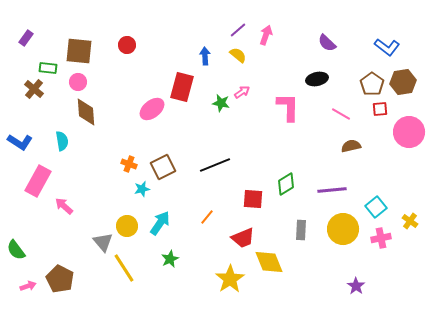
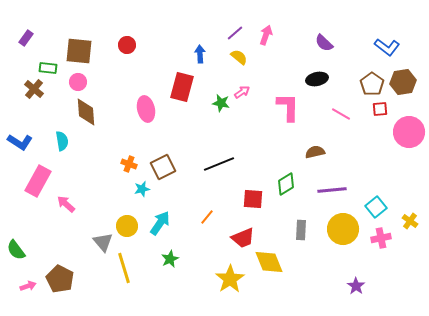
purple line at (238, 30): moved 3 px left, 3 px down
purple semicircle at (327, 43): moved 3 px left
yellow semicircle at (238, 55): moved 1 px right, 2 px down
blue arrow at (205, 56): moved 5 px left, 2 px up
pink ellipse at (152, 109): moved 6 px left; rotated 65 degrees counterclockwise
brown semicircle at (351, 146): moved 36 px left, 6 px down
black line at (215, 165): moved 4 px right, 1 px up
pink arrow at (64, 206): moved 2 px right, 2 px up
yellow line at (124, 268): rotated 16 degrees clockwise
